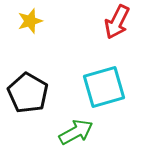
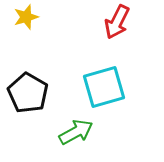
yellow star: moved 4 px left, 4 px up
